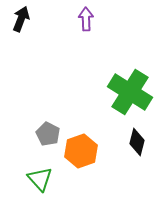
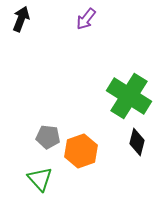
purple arrow: rotated 140 degrees counterclockwise
green cross: moved 1 px left, 4 px down
gray pentagon: moved 3 px down; rotated 20 degrees counterclockwise
